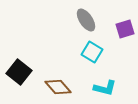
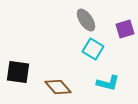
cyan square: moved 1 px right, 3 px up
black square: moved 1 px left; rotated 30 degrees counterclockwise
cyan L-shape: moved 3 px right, 5 px up
